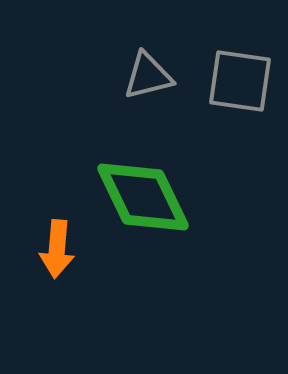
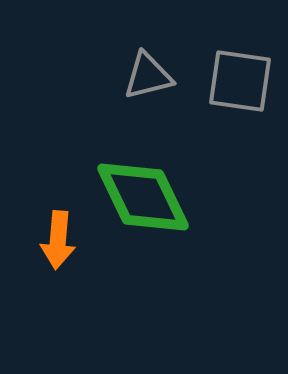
orange arrow: moved 1 px right, 9 px up
